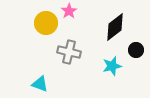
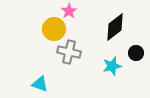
yellow circle: moved 8 px right, 6 px down
black circle: moved 3 px down
